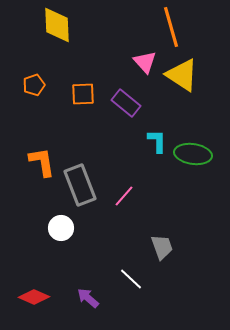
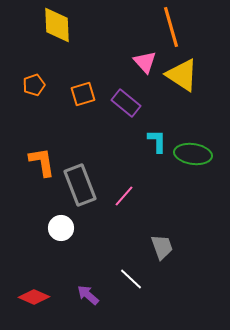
orange square: rotated 15 degrees counterclockwise
purple arrow: moved 3 px up
